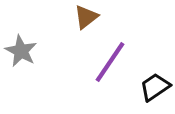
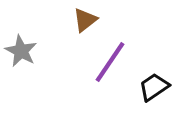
brown triangle: moved 1 px left, 3 px down
black trapezoid: moved 1 px left
